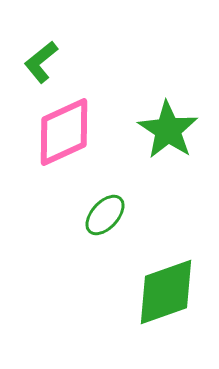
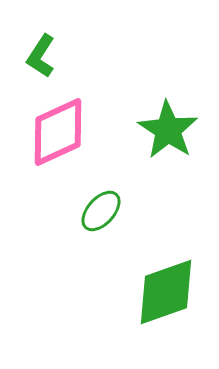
green L-shape: moved 6 px up; rotated 18 degrees counterclockwise
pink diamond: moved 6 px left
green ellipse: moved 4 px left, 4 px up
